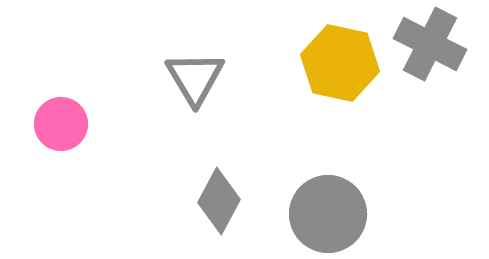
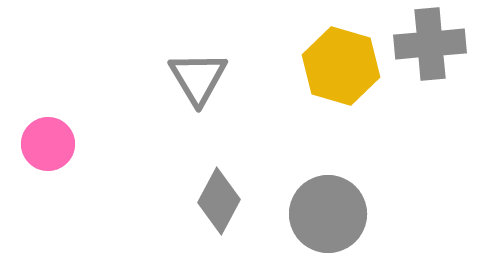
gray cross: rotated 32 degrees counterclockwise
yellow hexagon: moved 1 px right, 3 px down; rotated 4 degrees clockwise
gray triangle: moved 3 px right
pink circle: moved 13 px left, 20 px down
